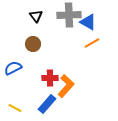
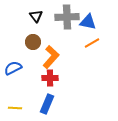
gray cross: moved 2 px left, 2 px down
blue triangle: rotated 18 degrees counterclockwise
brown circle: moved 2 px up
orange L-shape: moved 15 px left, 29 px up
blue rectangle: rotated 18 degrees counterclockwise
yellow line: rotated 24 degrees counterclockwise
